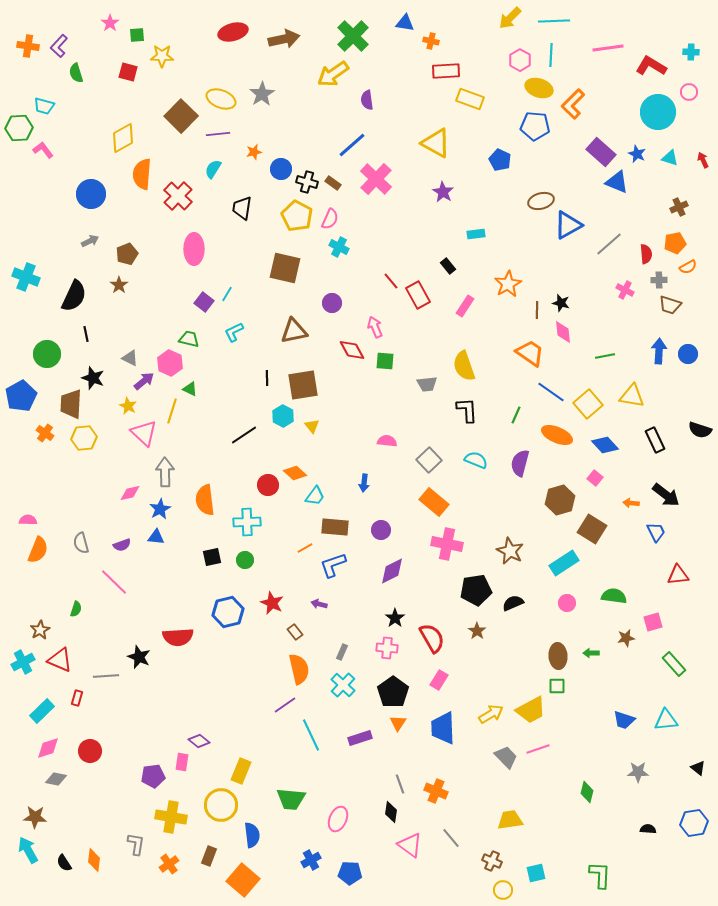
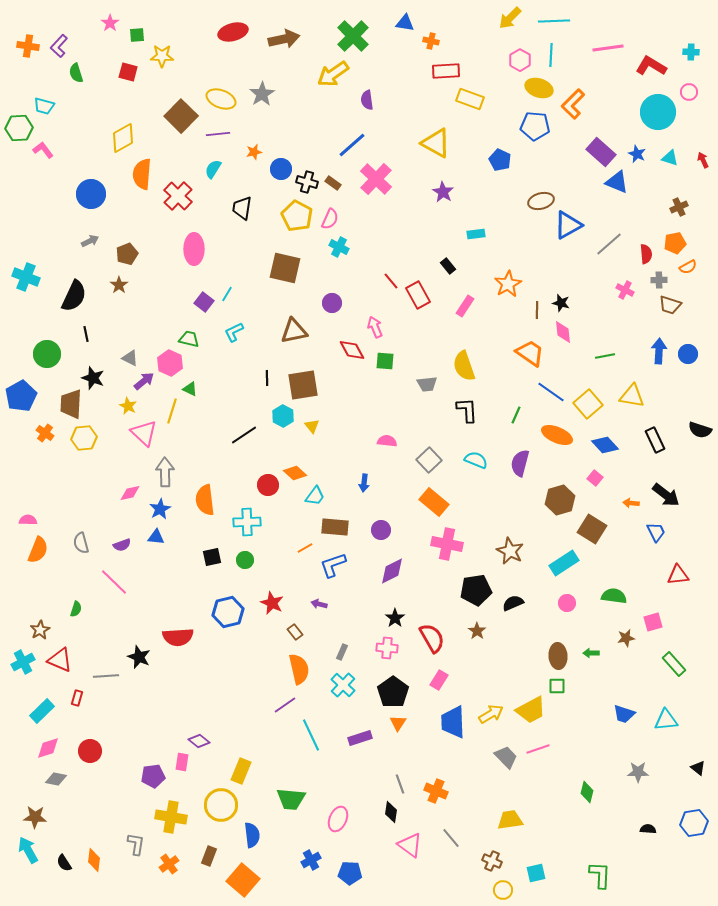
blue trapezoid at (624, 720): moved 6 px up
blue trapezoid at (443, 728): moved 10 px right, 6 px up
